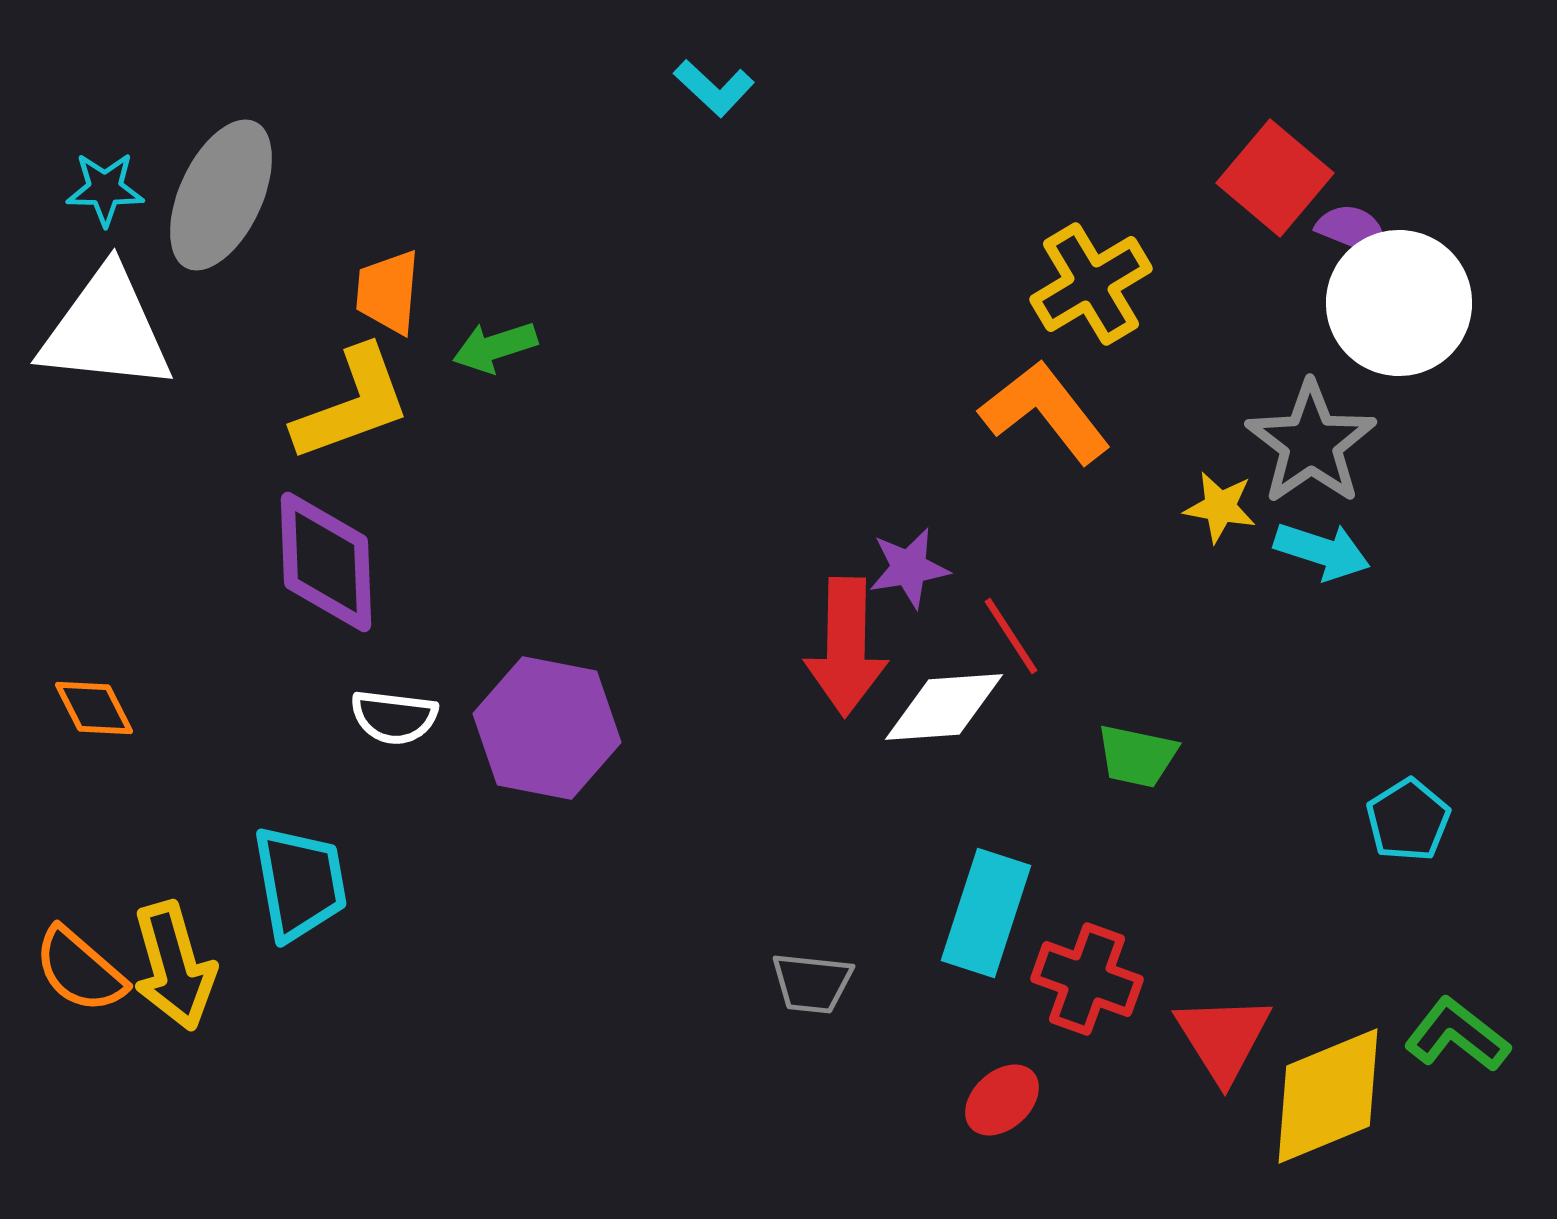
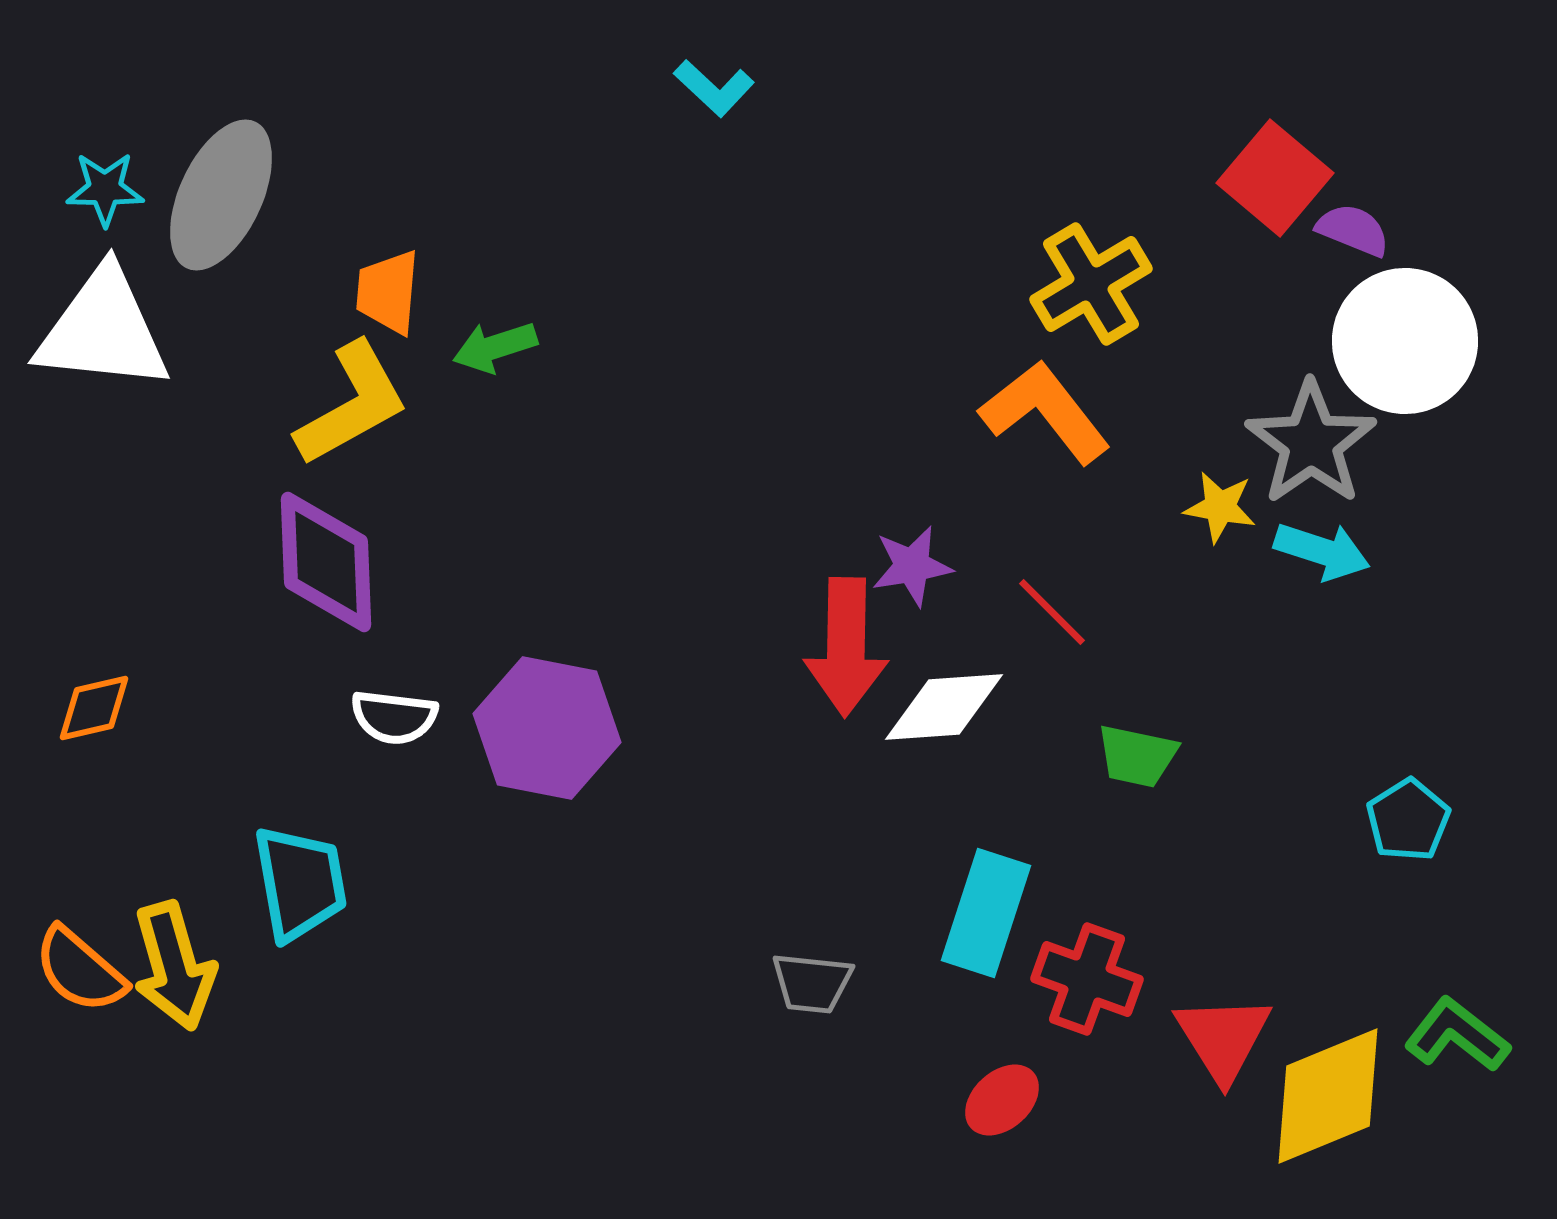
white circle: moved 6 px right, 38 px down
white triangle: moved 3 px left
yellow L-shape: rotated 9 degrees counterclockwise
purple star: moved 3 px right, 2 px up
red line: moved 41 px right, 24 px up; rotated 12 degrees counterclockwise
orange diamond: rotated 76 degrees counterclockwise
